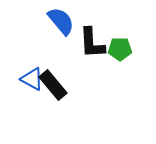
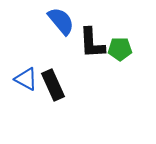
blue triangle: moved 6 px left
black rectangle: rotated 16 degrees clockwise
